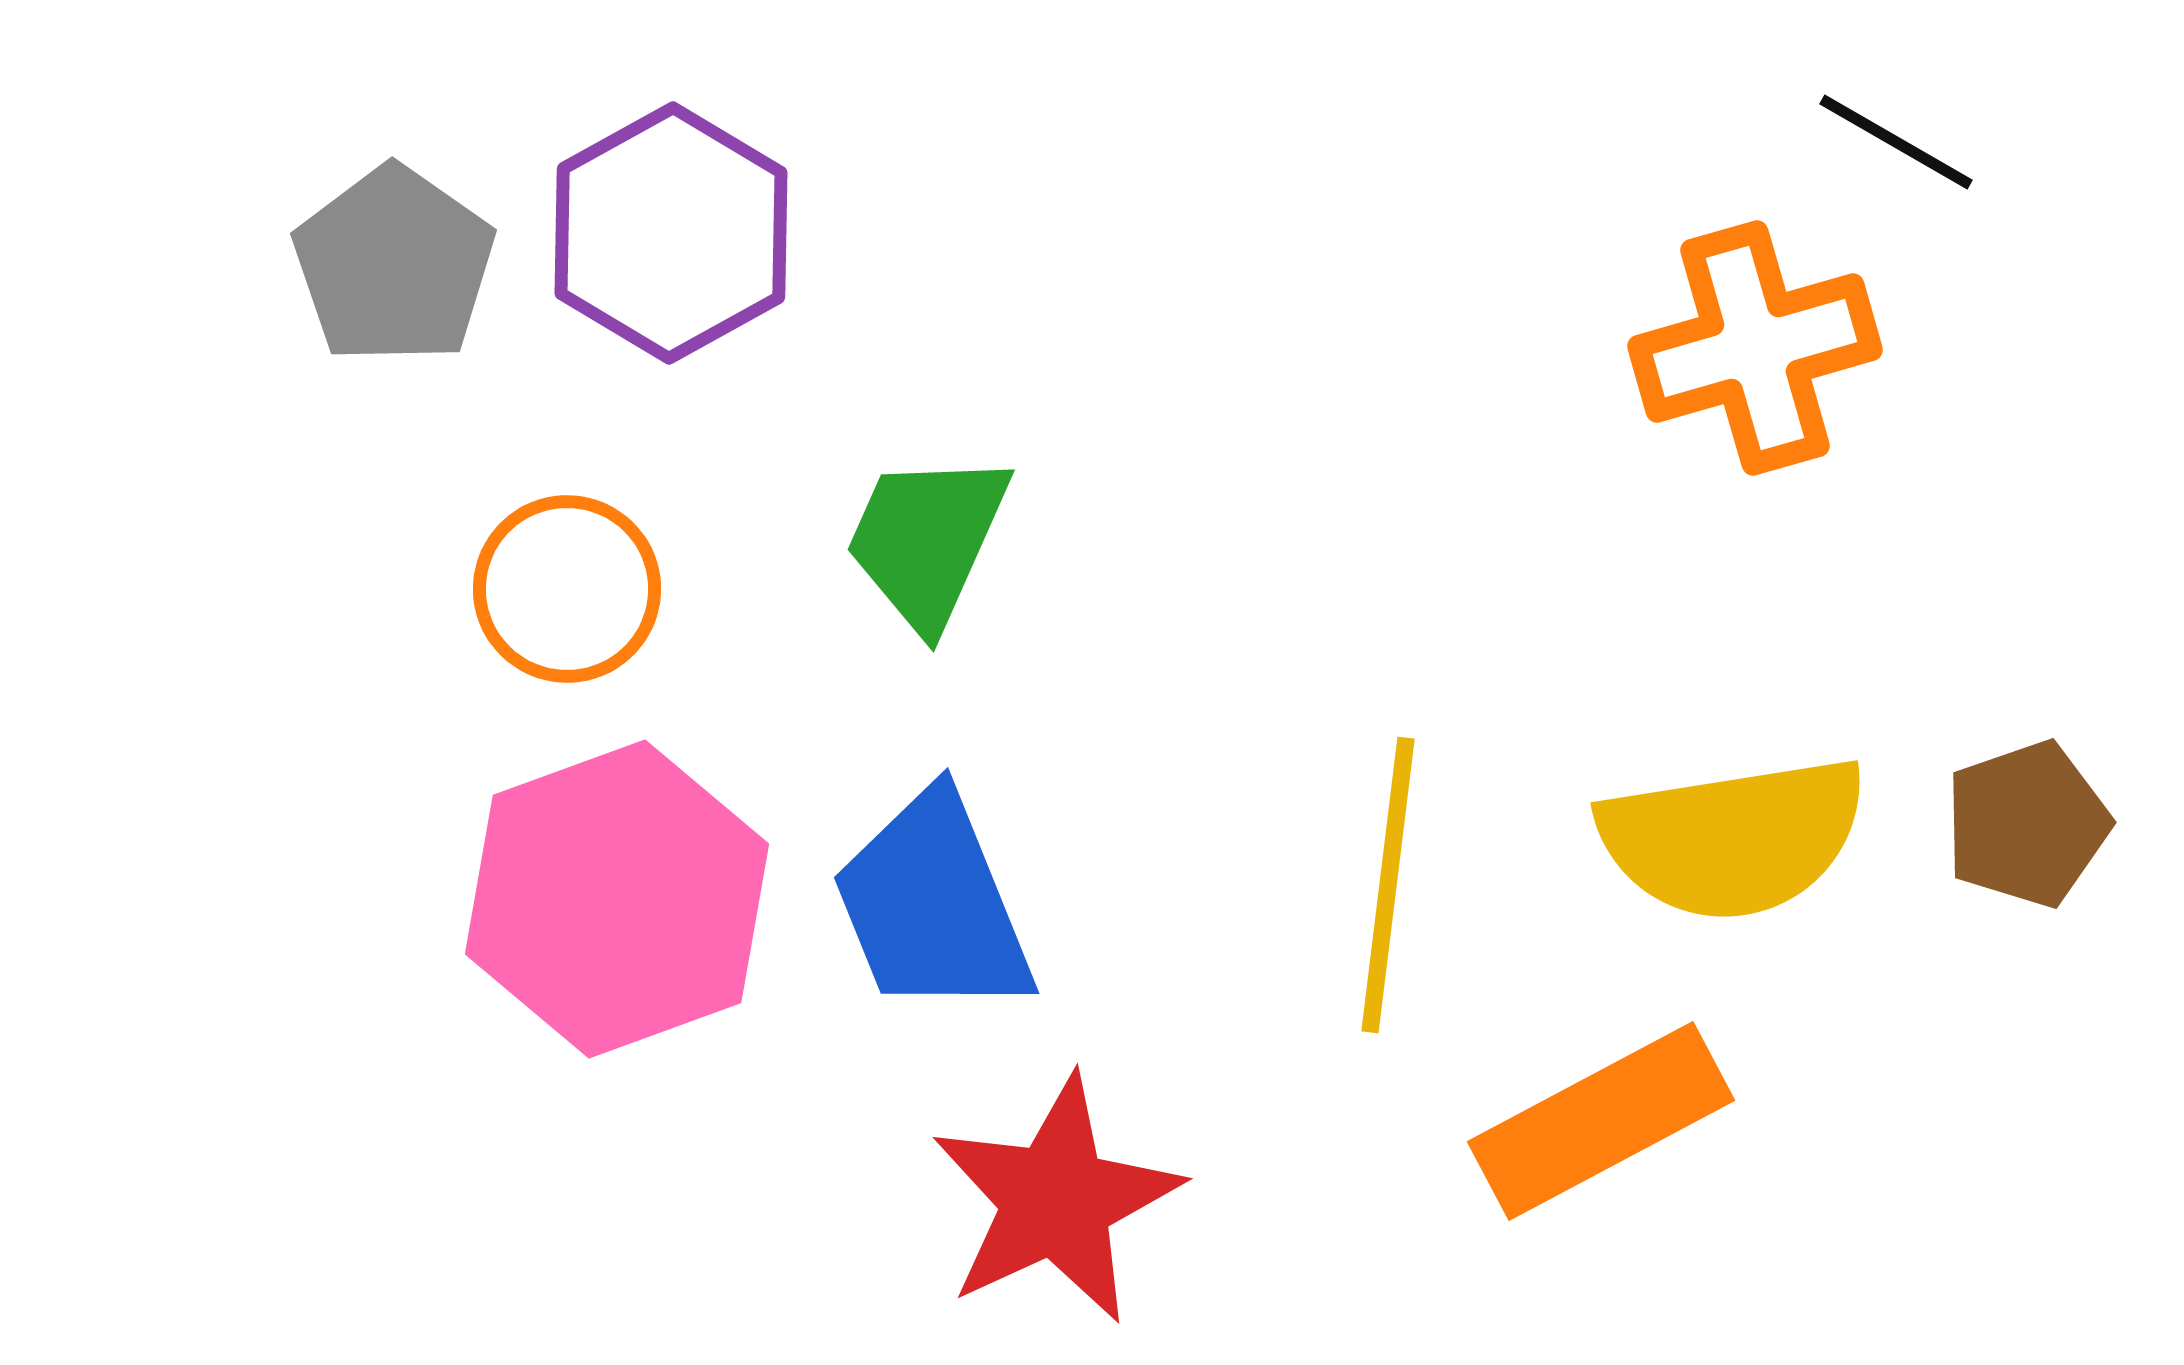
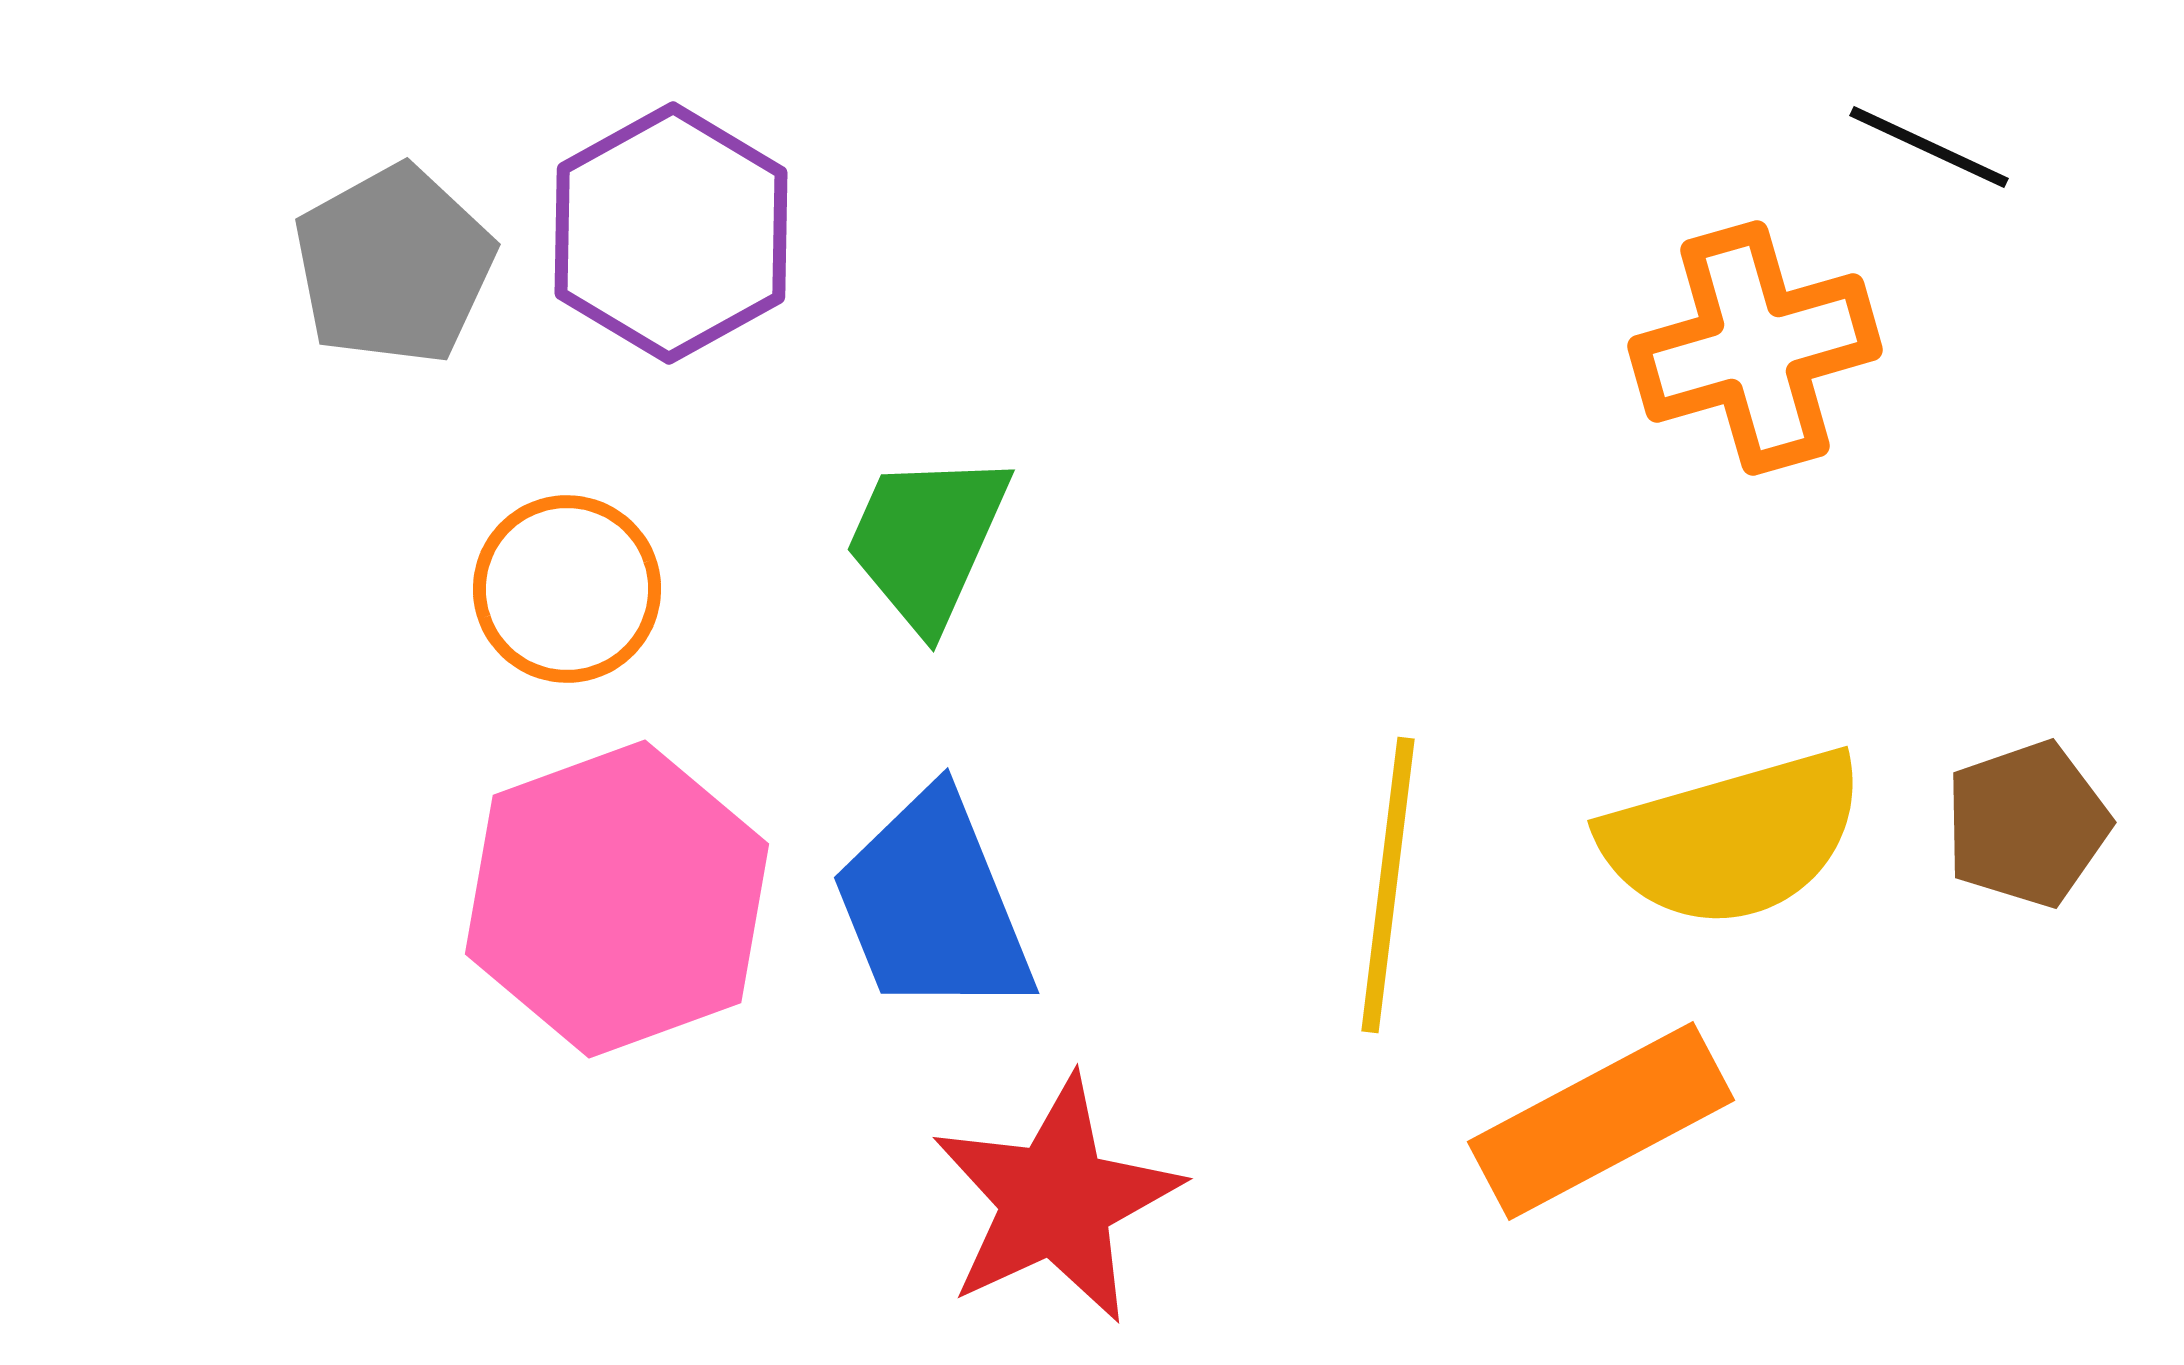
black line: moved 33 px right, 5 px down; rotated 5 degrees counterclockwise
gray pentagon: rotated 8 degrees clockwise
yellow semicircle: rotated 7 degrees counterclockwise
